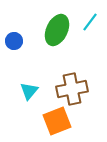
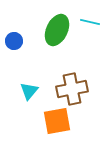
cyan line: rotated 66 degrees clockwise
orange square: rotated 12 degrees clockwise
